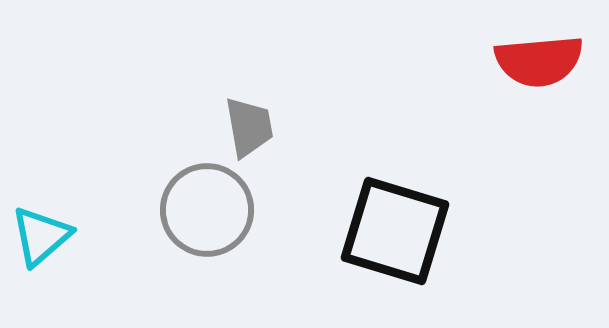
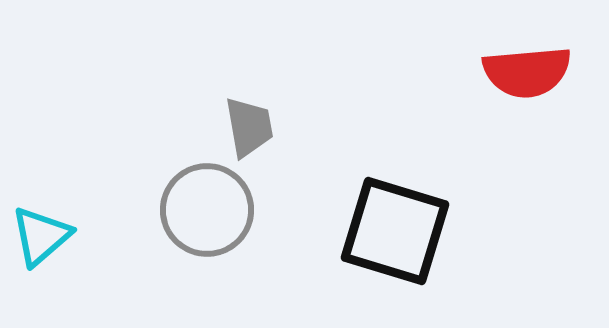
red semicircle: moved 12 px left, 11 px down
